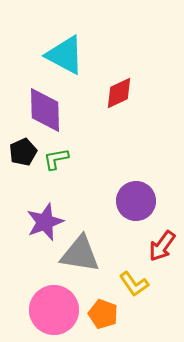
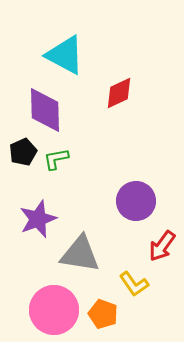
purple star: moved 7 px left, 3 px up
